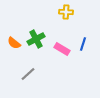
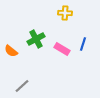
yellow cross: moved 1 px left, 1 px down
orange semicircle: moved 3 px left, 8 px down
gray line: moved 6 px left, 12 px down
